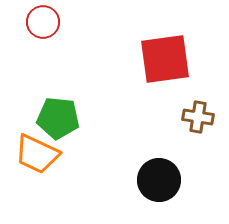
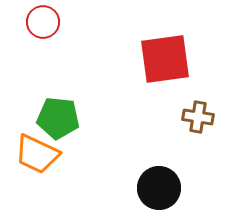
black circle: moved 8 px down
